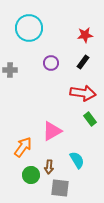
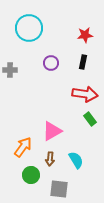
black rectangle: rotated 24 degrees counterclockwise
red arrow: moved 2 px right, 1 px down
cyan semicircle: moved 1 px left
brown arrow: moved 1 px right, 8 px up
gray square: moved 1 px left, 1 px down
